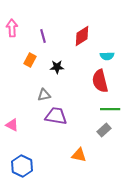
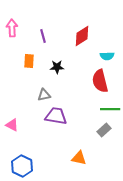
orange rectangle: moved 1 px left, 1 px down; rotated 24 degrees counterclockwise
orange triangle: moved 3 px down
